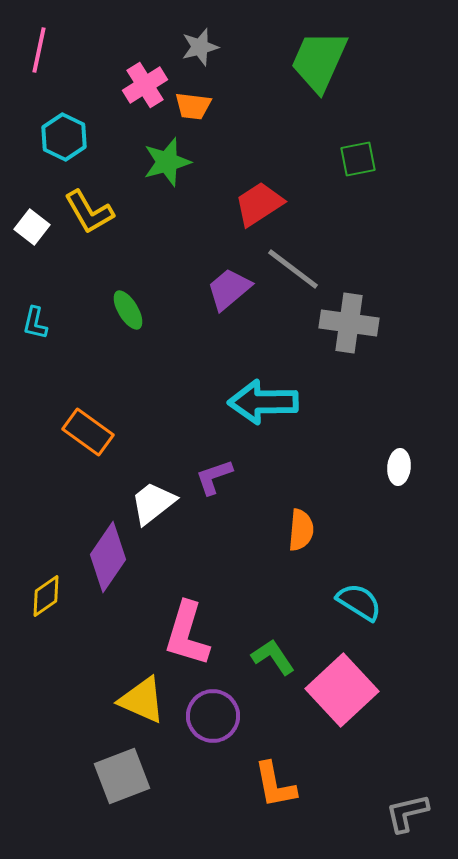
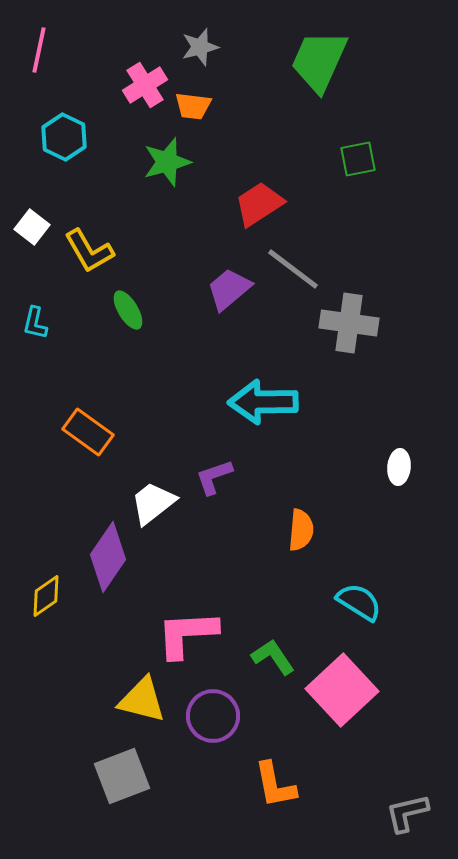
yellow L-shape: moved 39 px down
pink L-shape: rotated 70 degrees clockwise
yellow triangle: rotated 10 degrees counterclockwise
